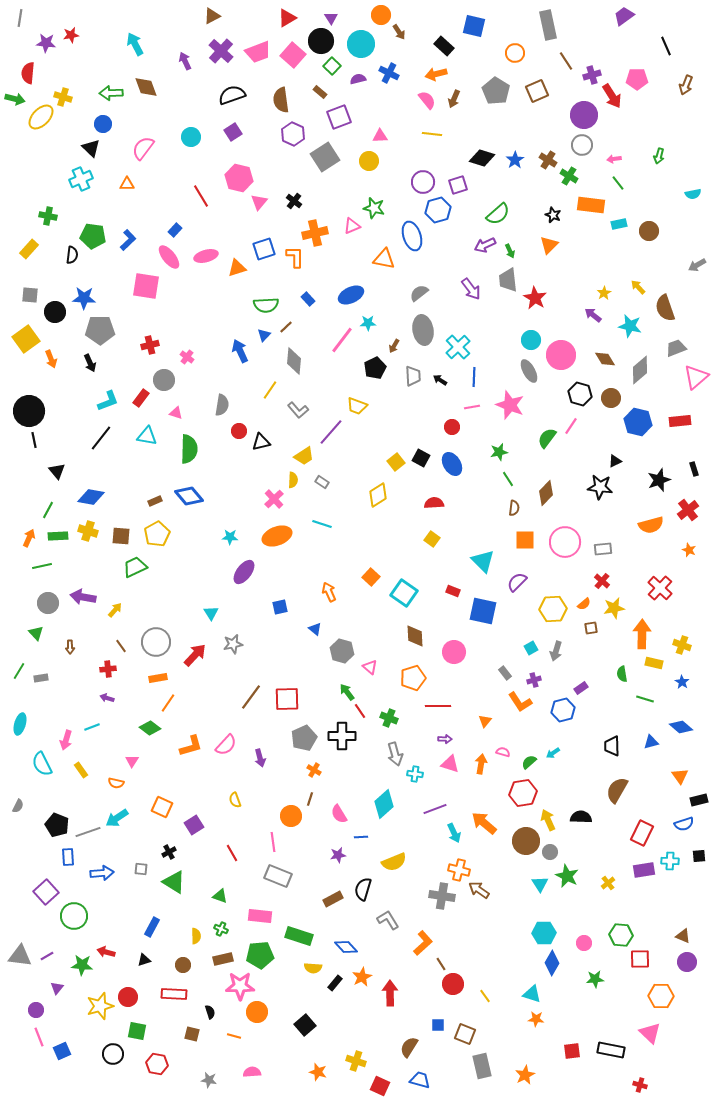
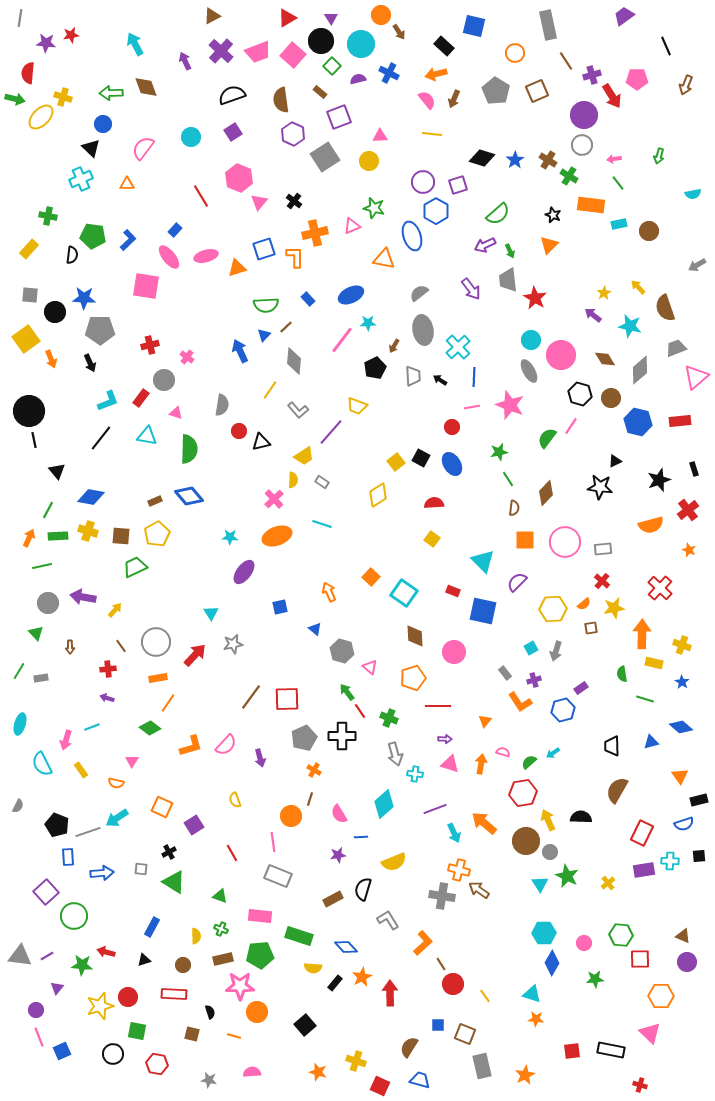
pink hexagon at (239, 178): rotated 8 degrees clockwise
blue hexagon at (438, 210): moved 2 px left, 1 px down; rotated 15 degrees counterclockwise
